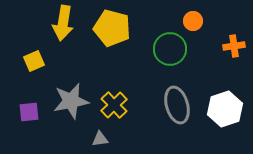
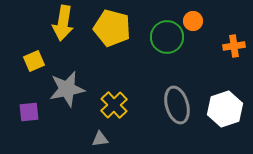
green circle: moved 3 px left, 12 px up
gray star: moved 4 px left, 12 px up
